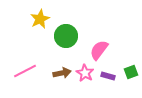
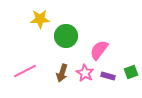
yellow star: rotated 24 degrees clockwise
brown arrow: rotated 120 degrees clockwise
